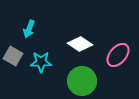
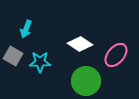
cyan arrow: moved 3 px left
pink ellipse: moved 2 px left
cyan star: moved 1 px left
green circle: moved 4 px right
